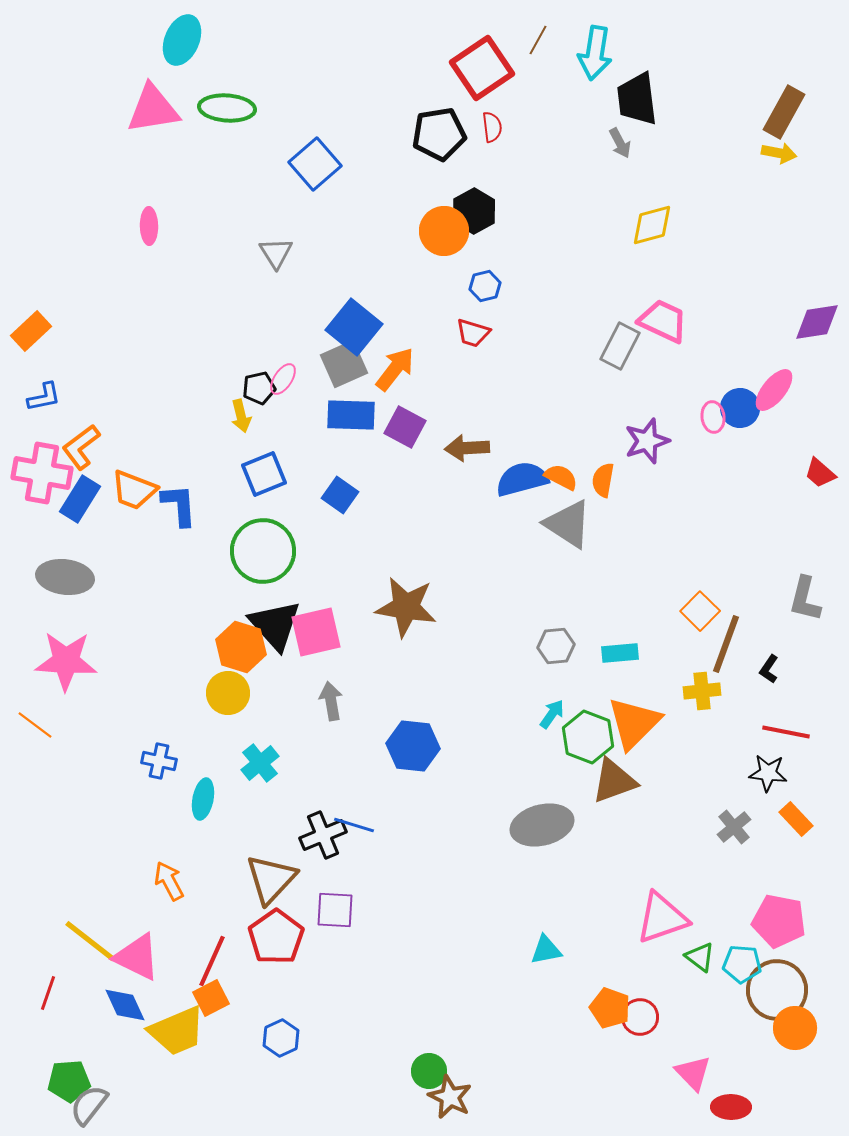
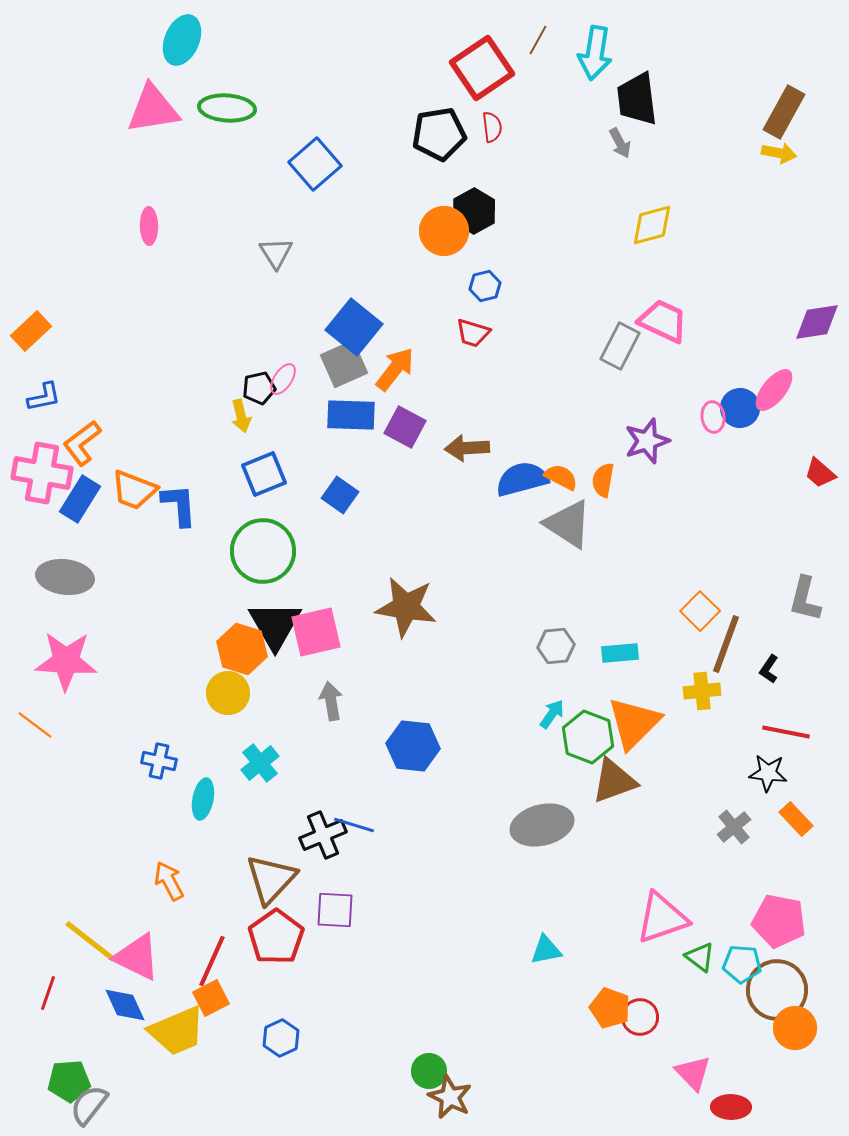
orange L-shape at (81, 447): moved 1 px right, 4 px up
black triangle at (275, 625): rotated 12 degrees clockwise
orange hexagon at (241, 647): moved 1 px right, 2 px down
